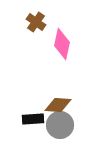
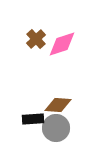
brown cross: moved 17 px down; rotated 12 degrees clockwise
pink diamond: rotated 60 degrees clockwise
gray circle: moved 4 px left, 3 px down
